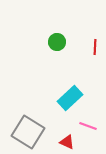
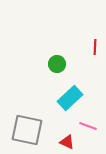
green circle: moved 22 px down
gray square: moved 1 px left, 2 px up; rotated 20 degrees counterclockwise
